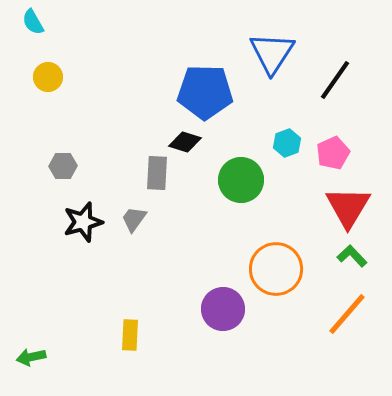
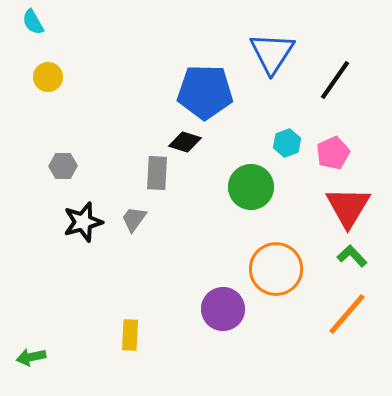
green circle: moved 10 px right, 7 px down
